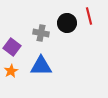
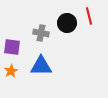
purple square: rotated 30 degrees counterclockwise
